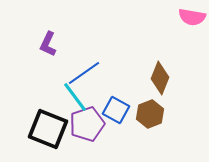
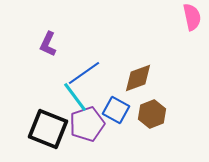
pink semicircle: rotated 112 degrees counterclockwise
brown diamond: moved 22 px left; rotated 48 degrees clockwise
brown hexagon: moved 2 px right
